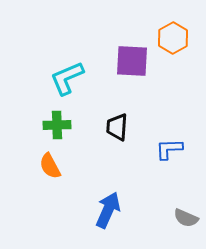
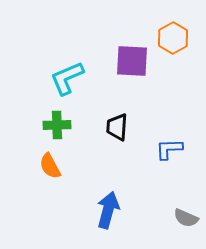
blue arrow: rotated 9 degrees counterclockwise
